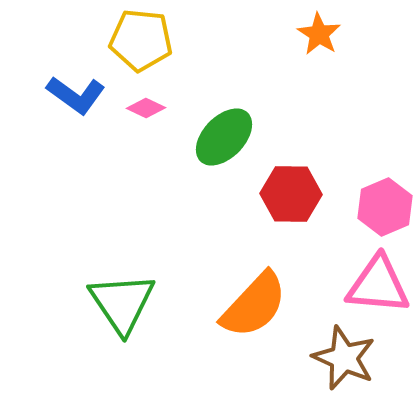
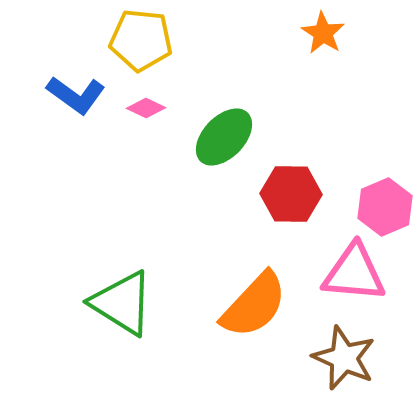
orange star: moved 4 px right, 1 px up
pink triangle: moved 24 px left, 12 px up
green triangle: rotated 24 degrees counterclockwise
